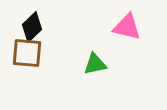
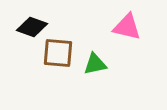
black diamond: rotated 64 degrees clockwise
brown square: moved 31 px right
